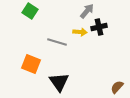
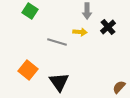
gray arrow: rotated 140 degrees clockwise
black cross: moved 9 px right; rotated 28 degrees counterclockwise
orange square: moved 3 px left, 6 px down; rotated 18 degrees clockwise
brown semicircle: moved 2 px right
